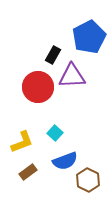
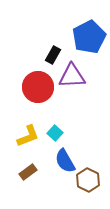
yellow L-shape: moved 6 px right, 6 px up
blue semicircle: rotated 80 degrees clockwise
